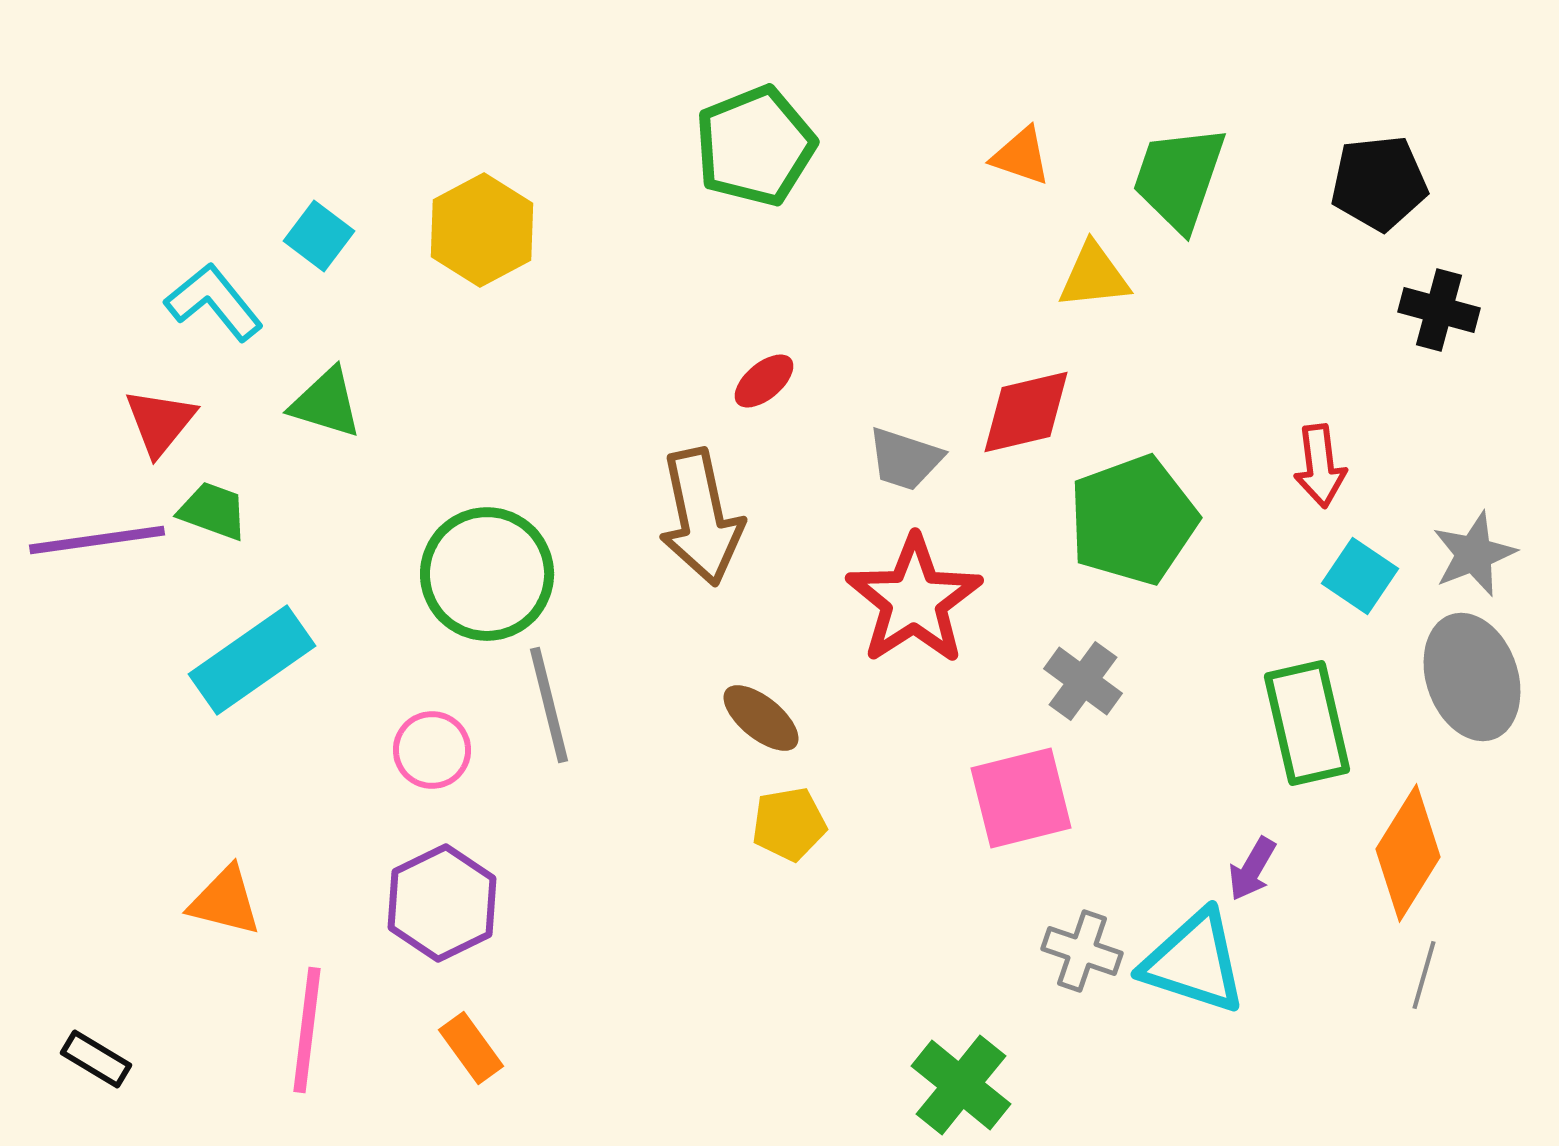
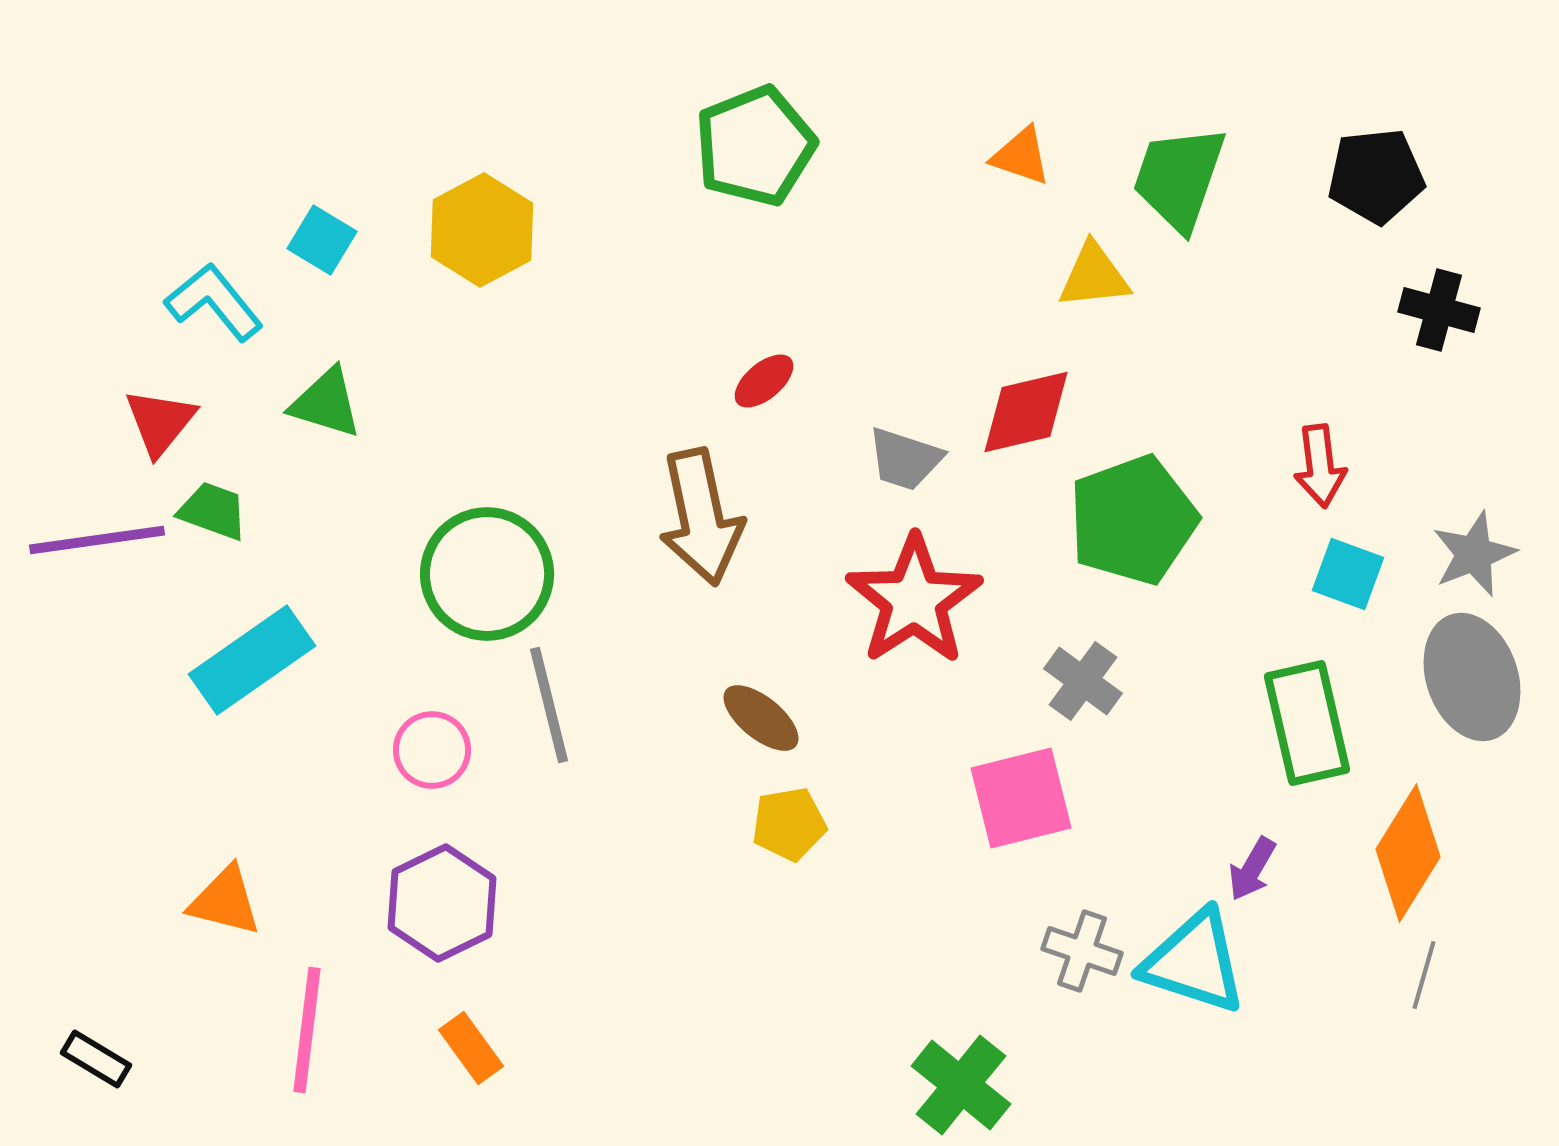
black pentagon at (1379, 183): moved 3 px left, 7 px up
cyan square at (319, 236): moved 3 px right, 4 px down; rotated 6 degrees counterclockwise
cyan square at (1360, 576): moved 12 px left, 2 px up; rotated 14 degrees counterclockwise
